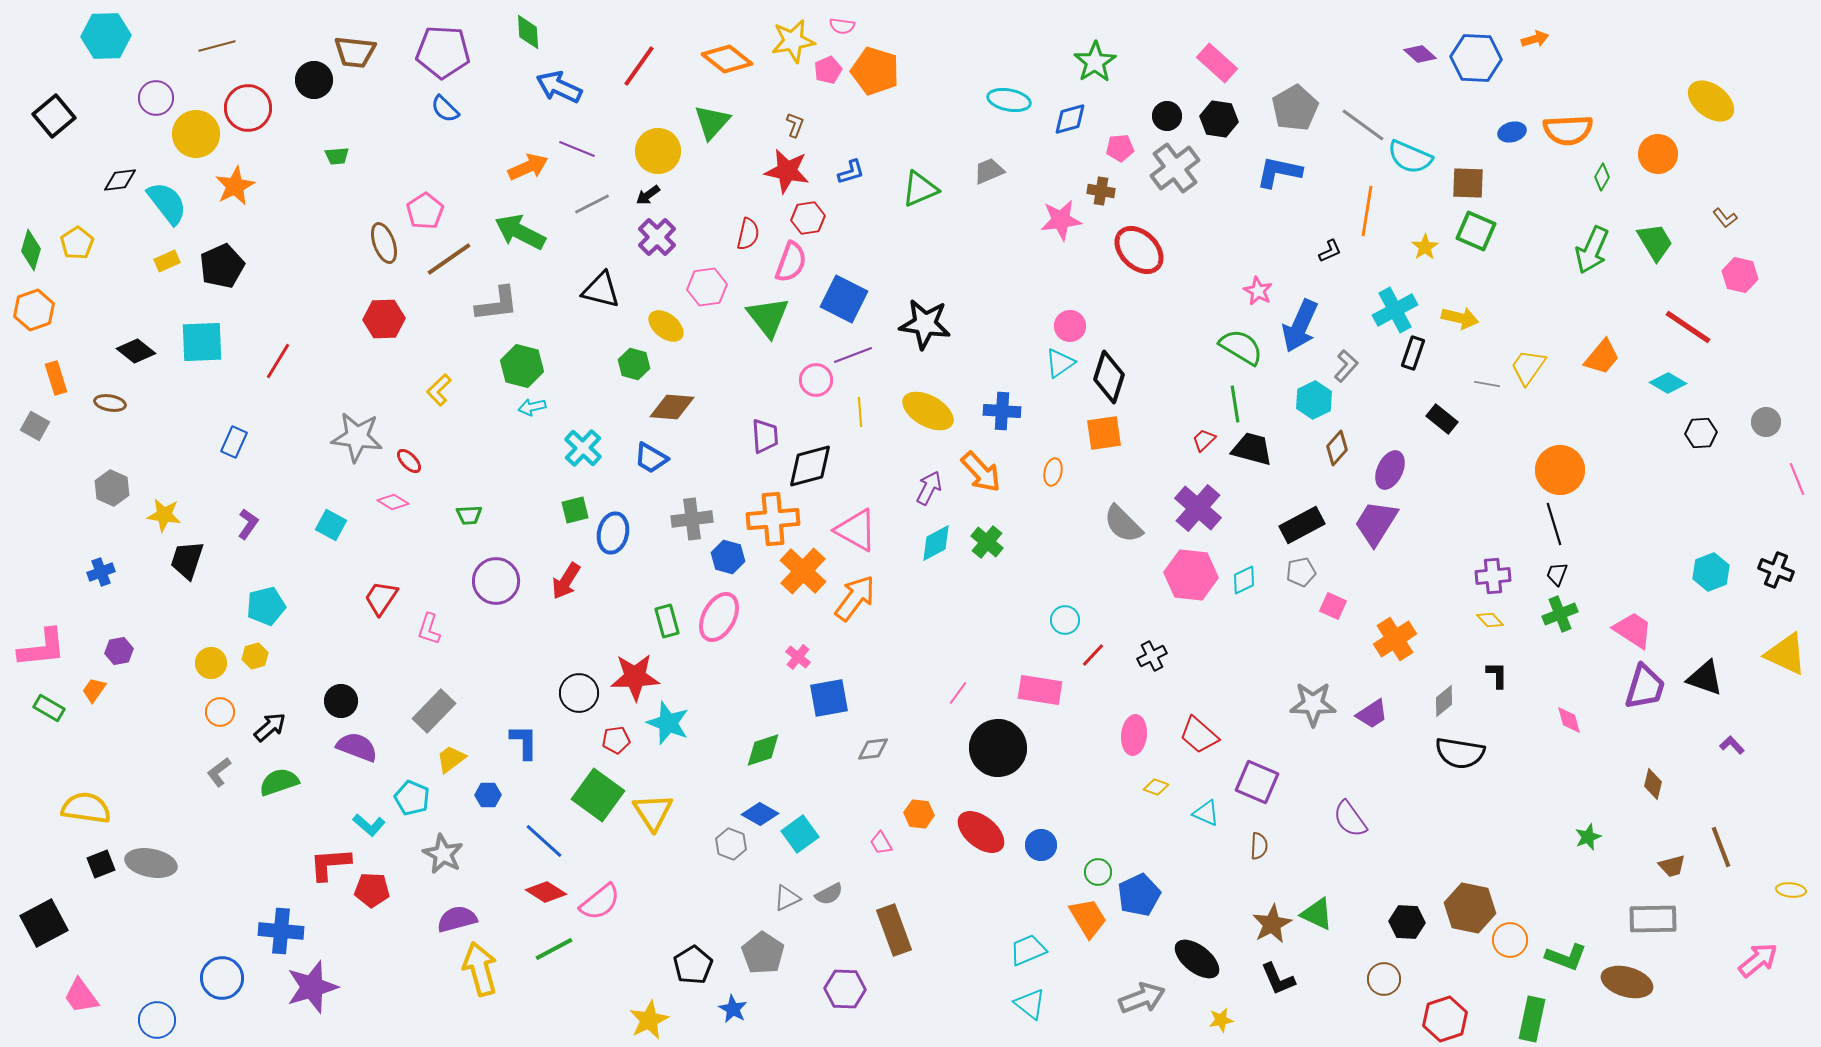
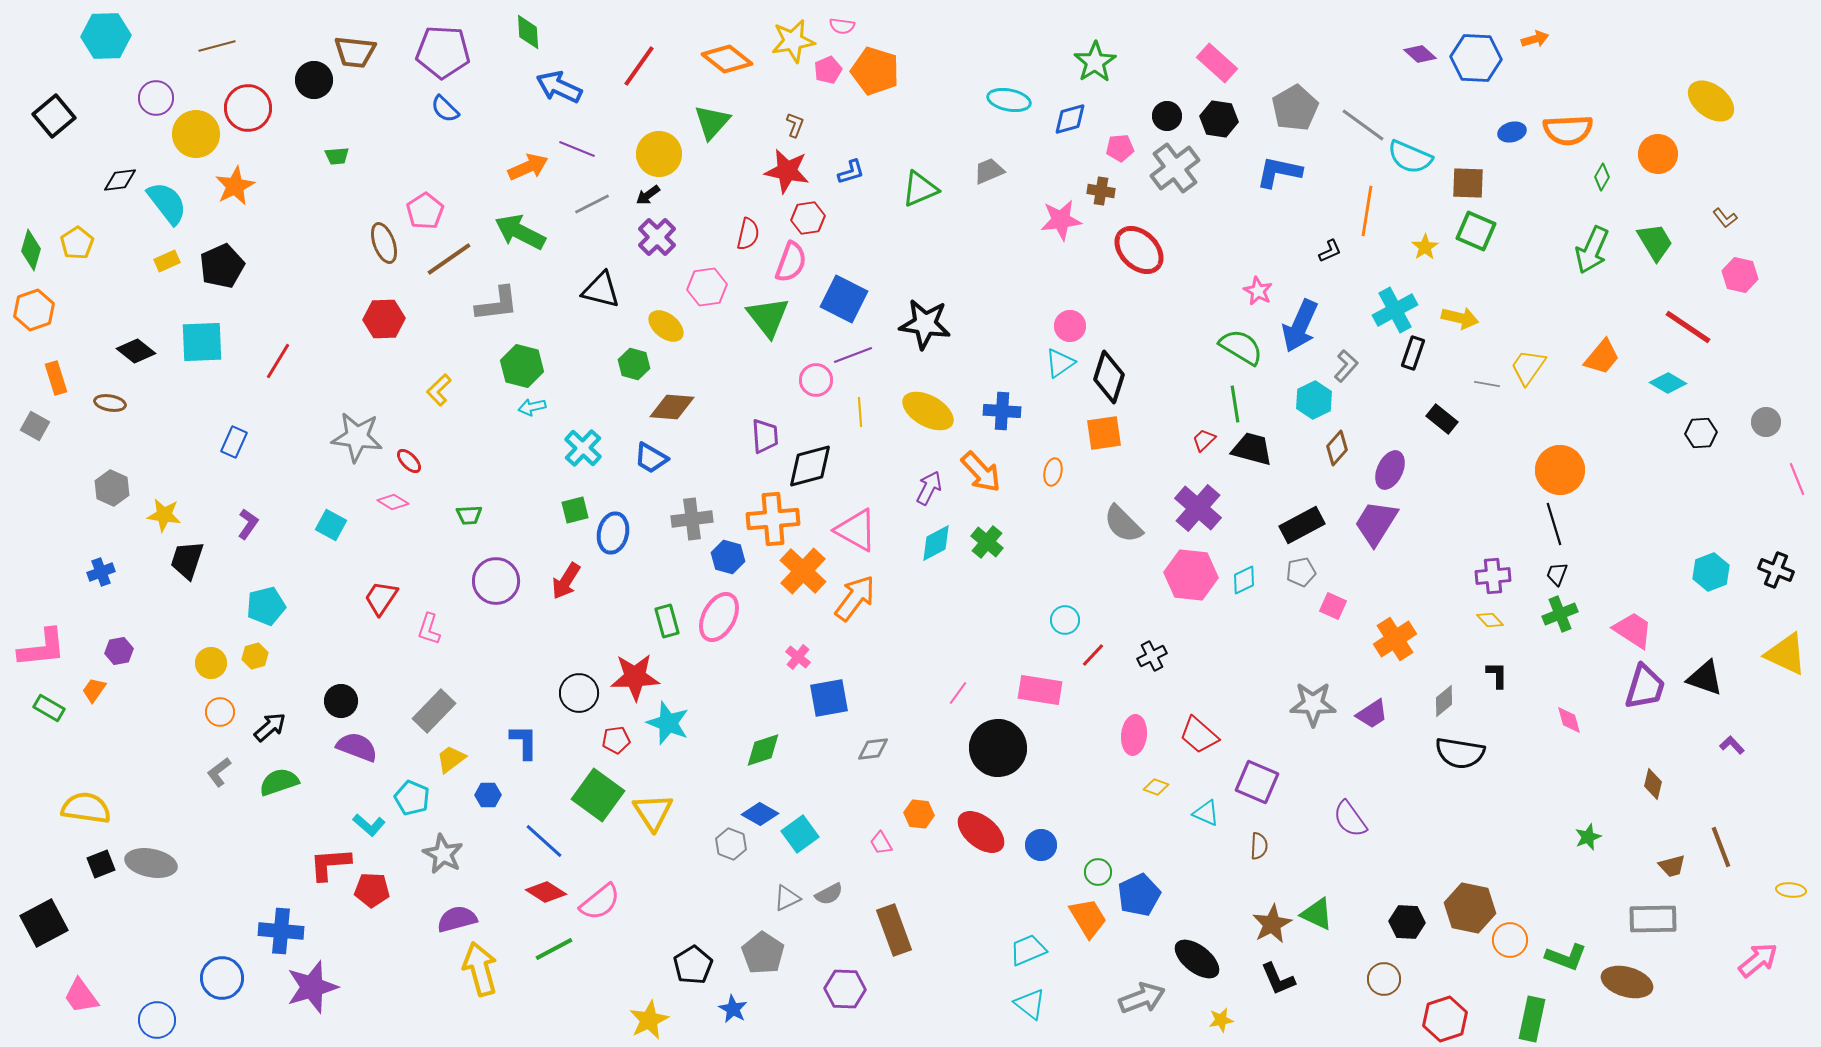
yellow circle at (658, 151): moved 1 px right, 3 px down
